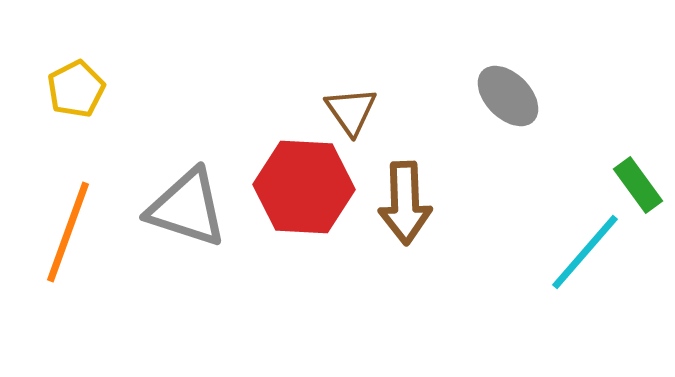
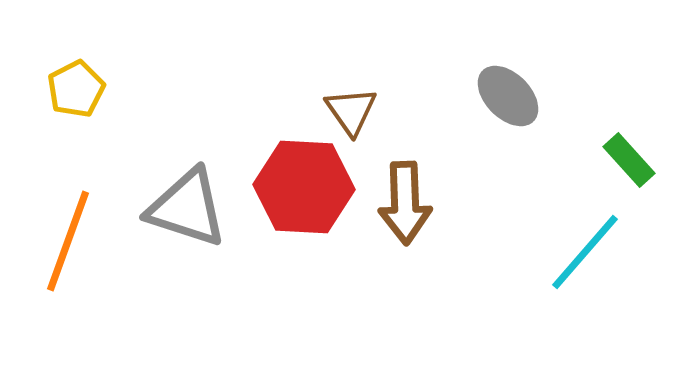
green rectangle: moved 9 px left, 25 px up; rotated 6 degrees counterclockwise
orange line: moved 9 px down
